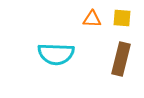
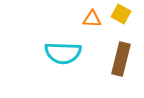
yellow square: moved 1 px left, 4 px up; rotated 24 degrees clockwise
cyan semicircle: moved 7 px right, 1 px up
